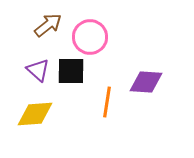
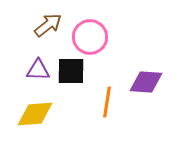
purple triangle: rotated 40 degrees counterclockwise
